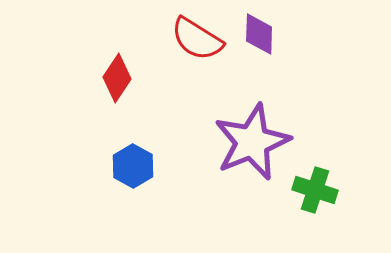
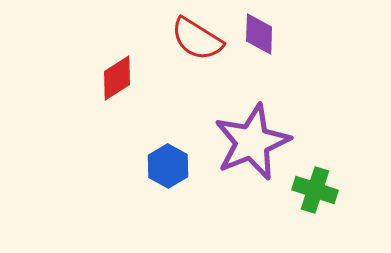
red diamond: rotated 24 degrees clockwise
blue hexagon: moved 35 px right
